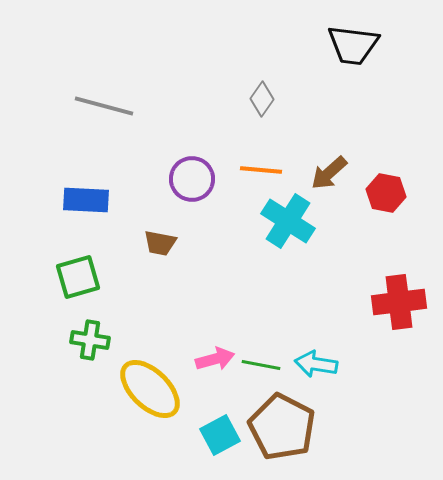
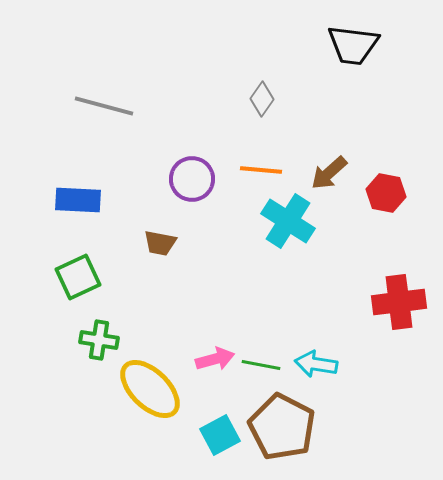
blue rectangle: moved 8 px left
green square: rotated 9 degrees counterclockwise
green cross: moved 9 px right
